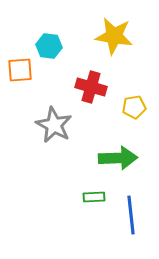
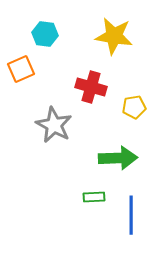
cyan hexagon: moved 4 px left, 12 px up
orange square: moved 1 px right, 1 px up; rotated 20 degrees counterclockwise
blue line: rotated 6 degrees clockwise
